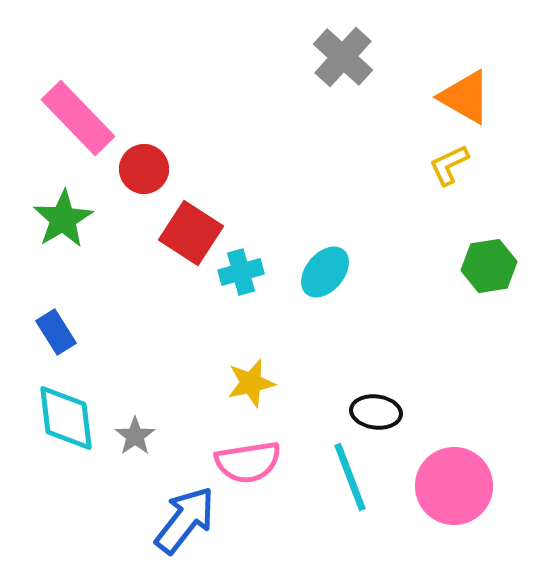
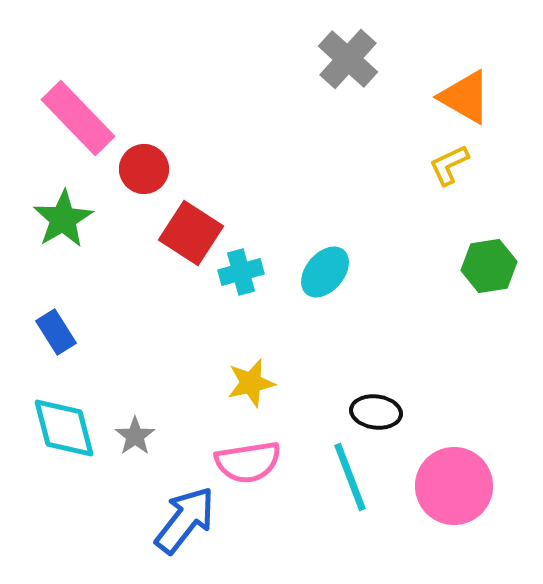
gray cross: moved 5 px right, 2 px down
cyan diamond: moved 2 px left, 10 px down; rotated 8 degrees counterclockwise
